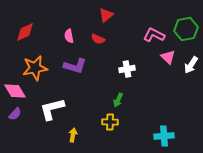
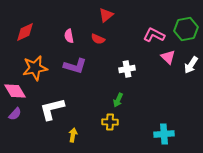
cyan cross: moved 2 px up
